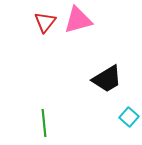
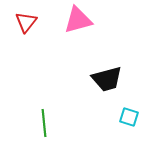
red triangle: moved 19 px left
black trapezoid: rotated 16 degrees clockwise
cyan square: rotated 24 degrees counterclockwise
